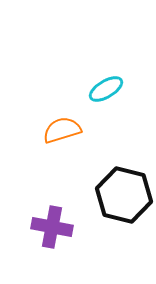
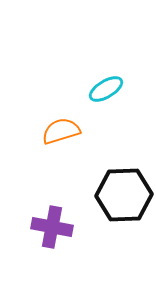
orange semicircle: moved 1 px left, 1 px down
black hexagon: rotated 16 degrees counterclockwise
